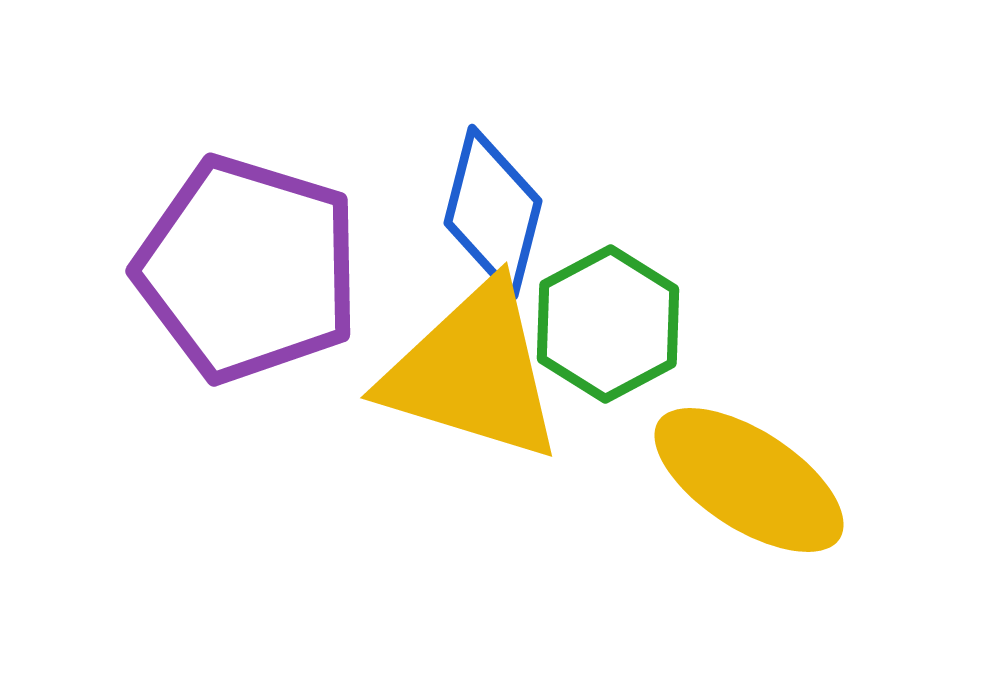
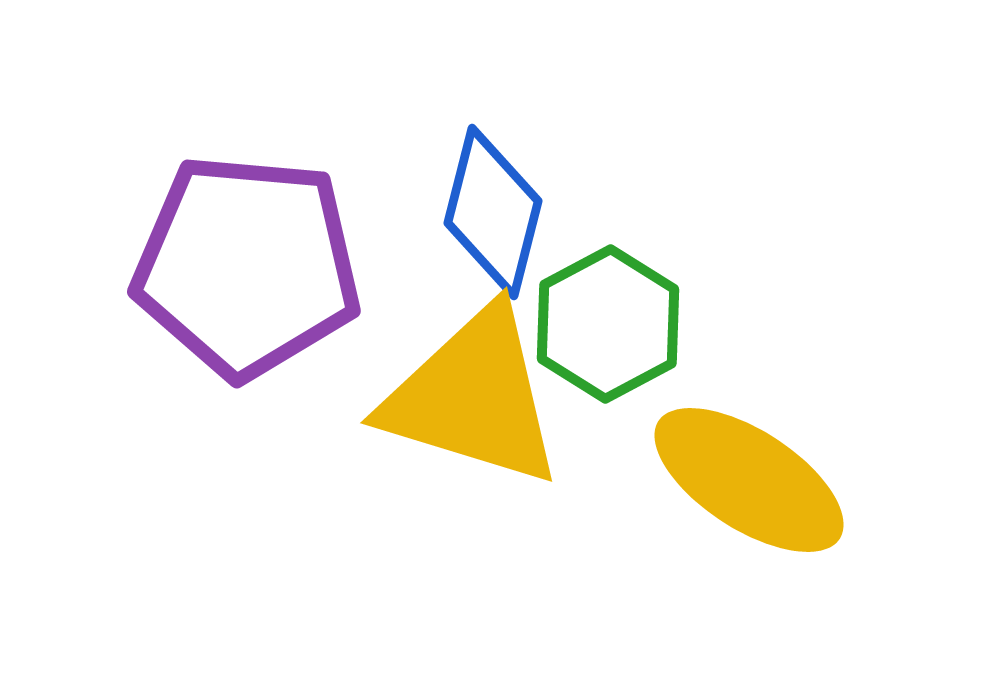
purple pentagon: moved 1 px left, 3 px up; rotated 12 degrees counterclockwise
yellow triangle: moved 25 px down
